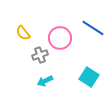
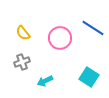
gray cross: moved 18 px left, 7 px down
